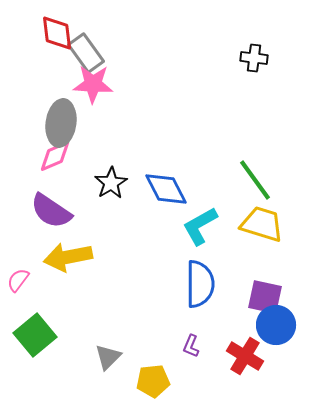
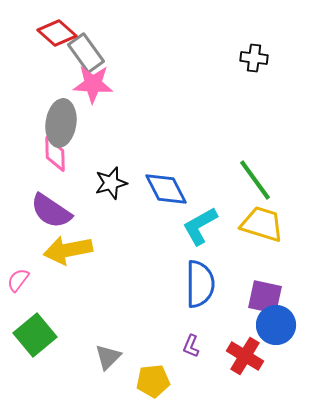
red diamond: rotated 42 degrees counterclockwise
pink diamond: moved 2 px up; rotated 69 degrees counterclockwise
black star: rotated 16 degrees clockwise
yellow arrow: moved 7 px up
